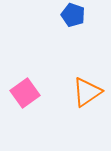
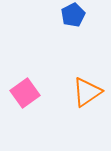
blue pentagon: rotated 25 degrees clockwise
